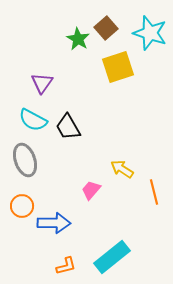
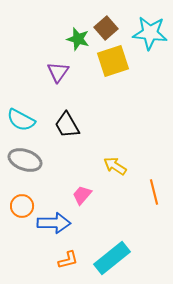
cyan star: rotated 12 degrees counterclockwise
green star: rotated 15 degrees counterclockwise
yellow square: moved 5 px left, 6 px up
purple triangle: moved 16 px right, 11 px up
cyan semicircle: moved 12 px left
black trapezoid: moved 1 px left, 2 px up
gray ellipse: rotated 52 degrees counterclockwise
yellow arrow: moved 7 px left, 3 px up
pink trapezoid: moved 9 px left, 5 px down
cyan rectangle: moved 1 px down
orange L-shape: moved 2 px right, 6 px up
